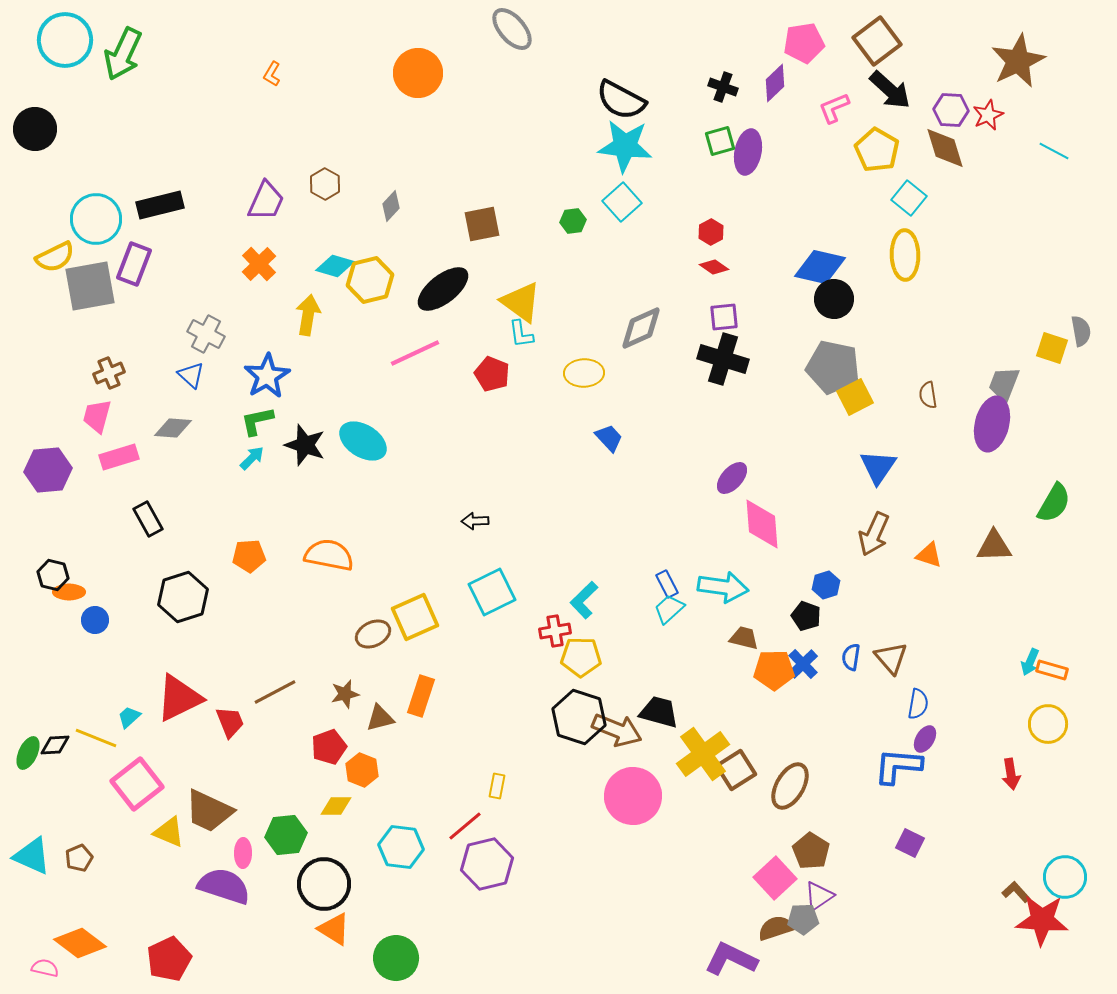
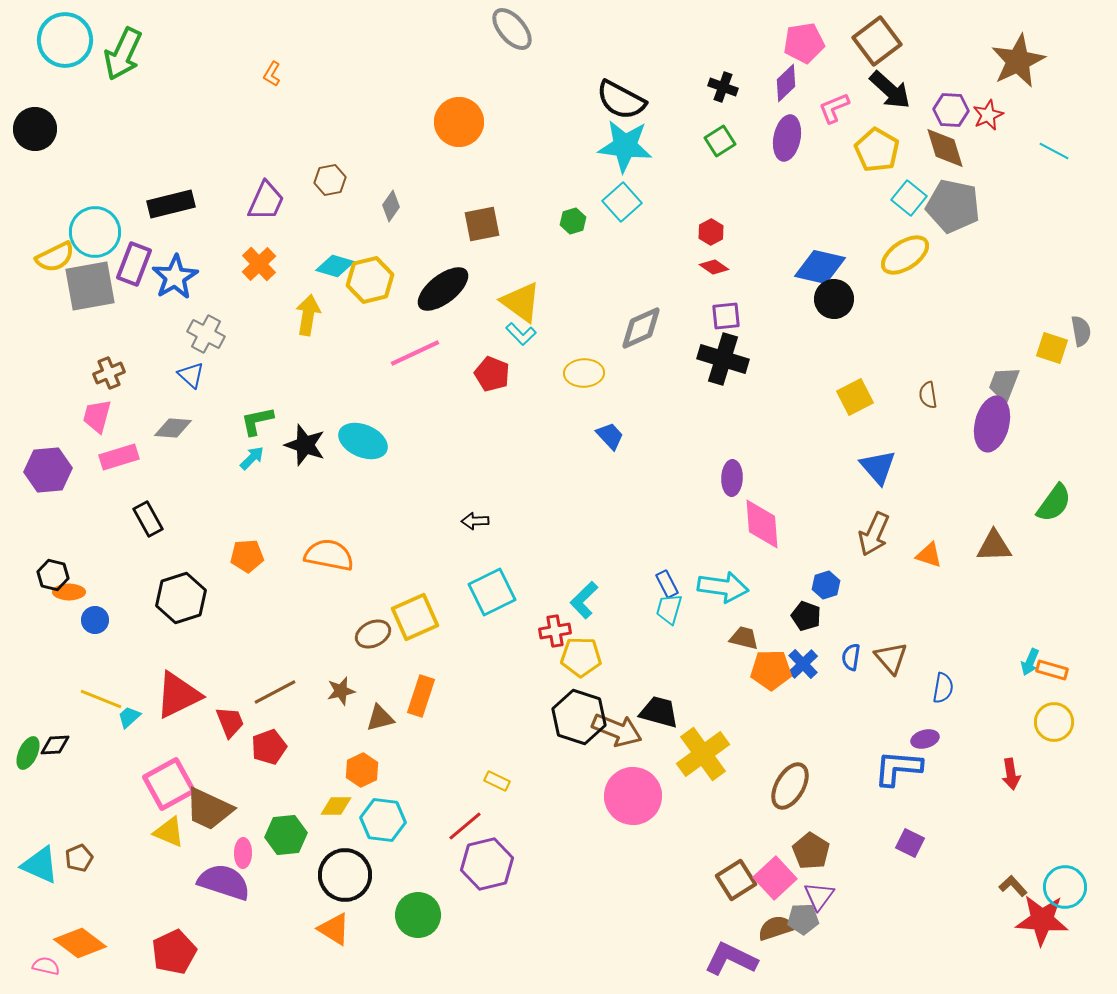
orange circle at (418, 73): moved 41 px right, 49 px down
purple diamond at (775, 83): moved 11 px right
green square at (720, 141): rotated 16 degrees counterclockwise
purple ellipse at (748, 152): moved 39 px right, 14 px up
brown hexagon at (325, 184): moved 5 px right, 4 px up; rotated 20 degrees clockwise
black rectangle at (160, 205): moved 11 px right, 1 px up
gray diamond at (391, 206): rotated 8 degrees counterclockwise
cyan circle at (96, 219): moved 1 px left, 13 px down
green hexagon at (573, 221): rotated 10 degrees counterclockwise
yellow ellipse at (905, 255): rotated 57 degrees clockwise
purple square at (724, 317): moved 2 px right, 1 px up
cyan L-shape at (521, 334): rotated 36 degrees counterclockwise
gray pentagon at (833, 367): moved 120 px right, 161 px up
blue star at (267, 376): moved 92 px left, 99 px up
blue trapezoid at (609, 438): moved 1 px right, 2 px up
cyan ellipse at (363, 441): rotated 9 degrees counterclockwise
blue triangle at (878, 467): rotated 15 degrees counterclockwise
purple ellipse at (732, 478): rotated 40 degrees counterclockwise
green semicircle at (1054, 503): rotated 6 degrees clockwise
orange pentagon at (249, 556): moved 2 px left
black hexagon at (183, 597): moved 2 px left, 1 px down
cyan trapezoid at (669, 609): rotated 32 degrees counterclockwise
orange pentagon at (774, 670): moved 3 px left
brown star at (345, 694): moved 4 px left, 3 px up
red triangle at (179, 698): moved 1 px left, 3 px up
blue semicircle at (918, 704): moved 25 px right, 16 px up
yellow circle at (1048, 724): moved 6 px right, 2 px up
yellow line at (96, 738): moved 5 px right, 39 px up
purple ellipse at (925, 739): rotated 44 degrees clockwise
red pentagon at (329, 747): moved 60 px left
blue L-shape at (898, 766): moved 2 px down
orange hexagon at (362, 770): rotated 12 degrees clockwise
brown square at (736, 770): moved 110 px down
pink square at (137, 784): moved 32 px right; rotated 9 degrees clockwise
yellow rectangle at (497, 786): moved 5 px up; rotated 75 degrees counterclockwise
brown trapezoid at (209, 811): moved 2 px up
cyan hexagon at (401, 847): moved 18 px left, 27 px up
cyan triangle at (32, 856): moved 8 px right, 9 px down
cyan circle at (1065, 877): moved 10 px down
black circle at (324, 884): moved 21 px right, 9 px up
purple semicircle at (224, 886): moved 4 px up
brown L-shape at (1016, 892): moved 3 px left, 6 px up
purple triangle at (819, 896): rotated 20 degrees counterclockwise
green circle at (396, 958): moved 22 px right, 43 px up
red pentagon at (169, 959): moved 5 px right, 7 px up
pink semicircle at (45, 968): moved 1 px right, 2 px up
